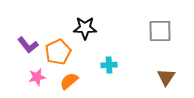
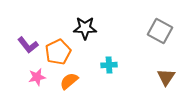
gray square: rotated 30 degrees clockwise
